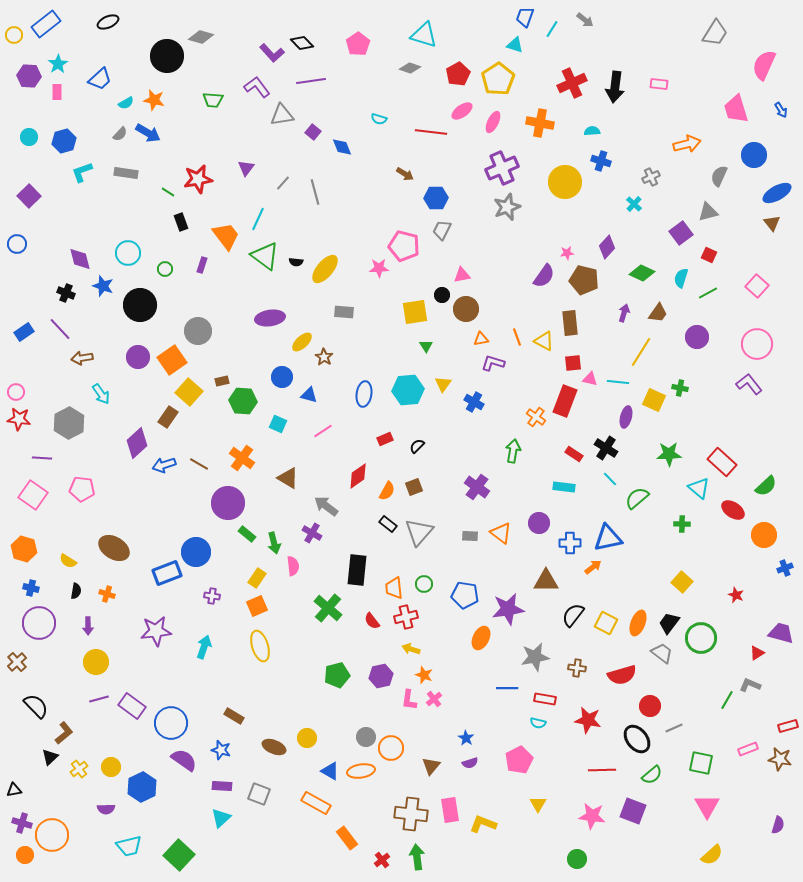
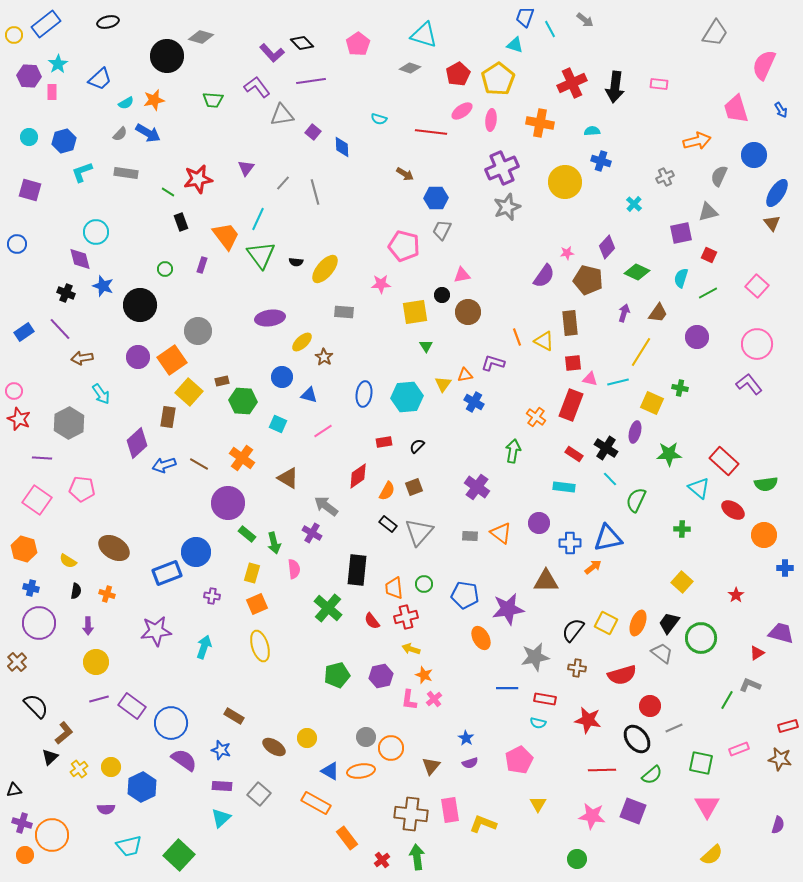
black ellipse at (108, 22): rotated 10 degrees clockwise
cyan line at (552, 29): moved 2 px left; rotated 60 degrees counterclockwise
pink rectangle at (57, 92): moved 5 px left
orange star at (154, 100): rotated 25 degrees counterclockwise
pink ellipse at (493, 122): moved 2 px left, 2 px up; rotated 20 degrees counterclockwise
orange arrow at (687, 144): moved 10 px right, 3 px up
blue diamond at (342, 147): rotated 20 degrees clockwise
gray cross at (651, 177): moved 14 px right
blue ellipse at (777, 193): rotated 28 degrees counterclockwise
purple square at (29, 196): moved 1 px right, 6 px up; rotated 30 degrees counterclockwise
purple square at (681, 233): rotated 25 degrees clockwise
cyan circle at (128, 253): moved 32 px left, 21 px up
green triangle at (265, 256): moved 4 px left, 1 px up; rotated 16 degrees clockwise
pink star at (379, 268): moved 2 px right, 16 px down
green diamond at (642, 273): moved 5 px left, 1 px up
brown pentagon at (584, 280): moved 4 px right
brown circle at (466, 309): moved 2 px right, 3 px down
orange triangle at (481, 339): moved 16 px left, 36 px down
cyan line at (618, 382): rotated 20 degrees counterclockwise
cyan hexagon at (408, 390): moved 1 px left, 7 px down
pink circle at (16, 392): moved 2 px left, 1 px up
yellow square at (654, 400): moved 2 px left, 3 px down
red rectangle at (565, 401): moved 6 px right, 4 px down
brown rectangle at (168, 417): rotated 25 degrees counterclockwise
purple ellipse at (626, 417): moved 9 px right, 15 px down
red star at (19, 419): rotated 15 degrees clockwise
red rectangle at (385, 439): moved 1 px left, 3 px down; rotated 14 degrees clockwise
red rectangle at (722, 462): moved 2 px right, 1 px up
green semicircle at (766, 486): moved 2 px up; rotated 35 degrees clockwise
pink square at (33, 495): moved 4 px right, 5 px down
green semicircle at (637, 498): moved 1 px left, 2 px down; rotated 25 degrees counterclockwise
green cross at (682, 524): moved 5 px down
pink semicircle at (293, 566): moved 1 px right, 3 px down
blue cross at (785, 568): rotated 21 degrees clockwise
yellow rectangle at (257, 578): moved 5 px left, 5 px up; rotated 18 degrees counterclockwise
red star at (736, 595): rotated 14 degrees clockwise
orange square at (257, 606): moved 2 px up
black semicircle at (573, 615): moved 15 px down
orange ellipse at (481, 638): rotated 55 degrees counterclockwise
brown ellipse at (274, 747): rotated 10 degrees clockwise
pink rectangle at (748, 749): moved 9 px left
gray square at (259, 794): rotated 20 degrees clockwise
